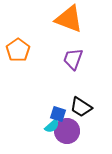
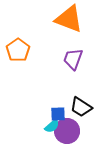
blue square: rotated 21 degrees counterclockwise
